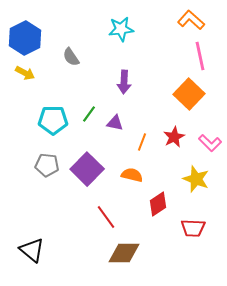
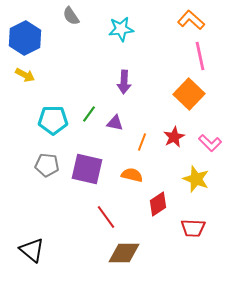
gray semicircle: moved 41 px up
yellow arrow: moved 2 px down
purple square: rotated 32 degrees counterclockwise
